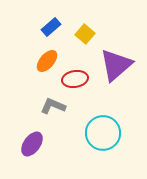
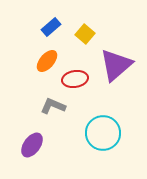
purple ellipse: moved 1 px down
